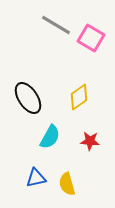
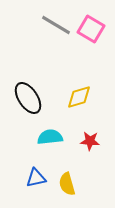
pink square: moved 9 px up
yellow diamond: rotated 20 degrees clockwise
cyan semicircle: rotated 125 degrees counterclockwise
